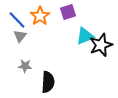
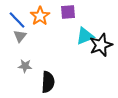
purple square: rotated 14 degrees clockwise
